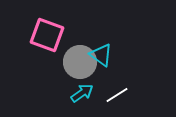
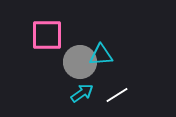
pink square: rotated 20 degrees counterclockwise
cyan triangle: rotated 40 degrees counterclockwise
